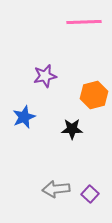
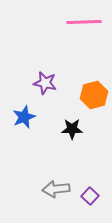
purple star: moved 7 px down; rotated 25 degrees clockwise
purple square: moved 2 px down
